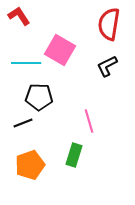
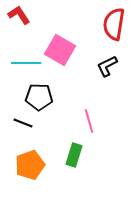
red L-shape: moved 1 px up
red semicircle: moved 5 px right
black line: rotated 42 degrees clockwise
